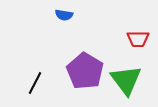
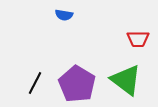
purple pentagon: moved 8 px left, 13 px down
green triangle: rotated 16 degrees counterclockwise
